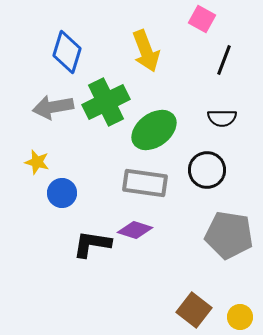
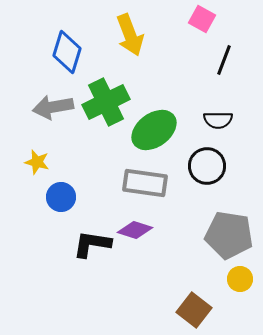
yellow arrow: moved 16 px left, 16 px up
black semicircle: moved 4 px left, 2 px down
black circle: moved 4 px up
blue circle: moved 1 px left, 4 px down
yellow circle: moved 38 px up
